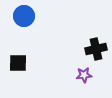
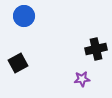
black square: rotated 30 degrees counterclockwise
purple star: moved 2 px left, 4 px down
